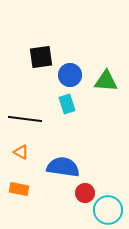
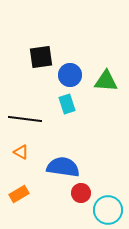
orange rectangle: moved 5 px down; rotated 42 degrees counterclockwise
red circle: moved 4 px left
